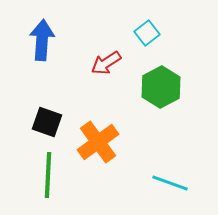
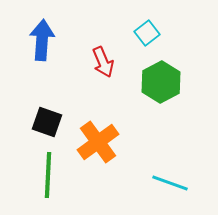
red arrow: moved 3 px left, 1 px up; rotated 80 degrees counterclockwise
green hexagon: moved 5 px up
